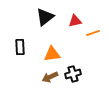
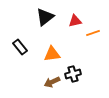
black rectangle: rotated 35 degrees counterclockwise
brown arrow: moved 2 px right, 5 px down
